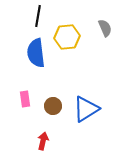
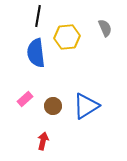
pink rectangle: rotated 56 degrees clockwise
blue triangle: moved 3 px up
